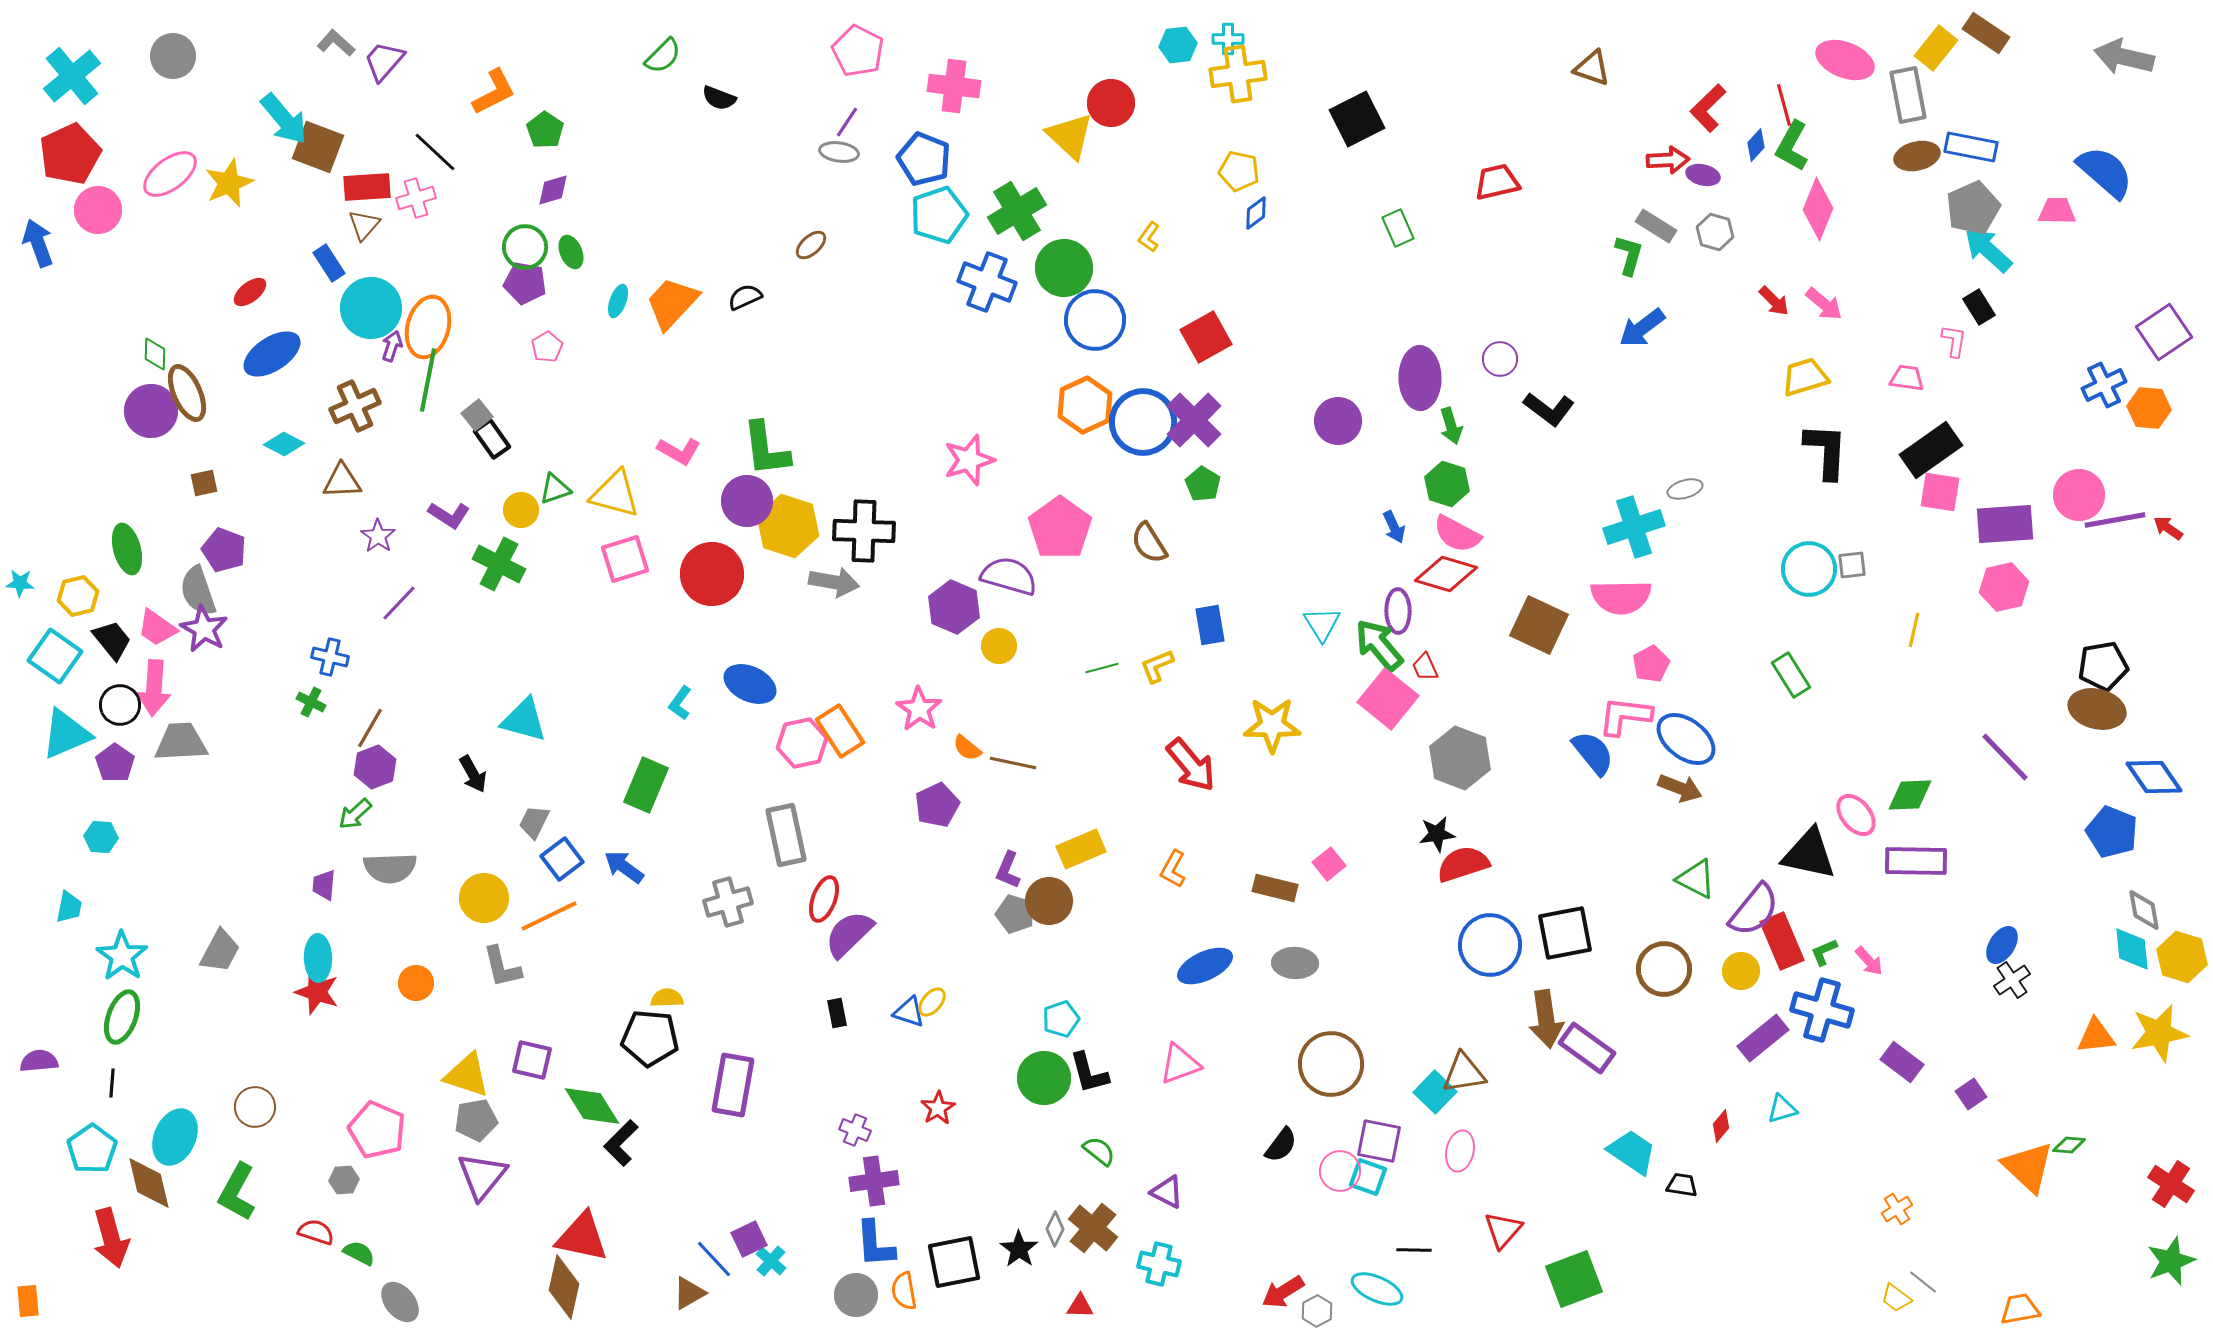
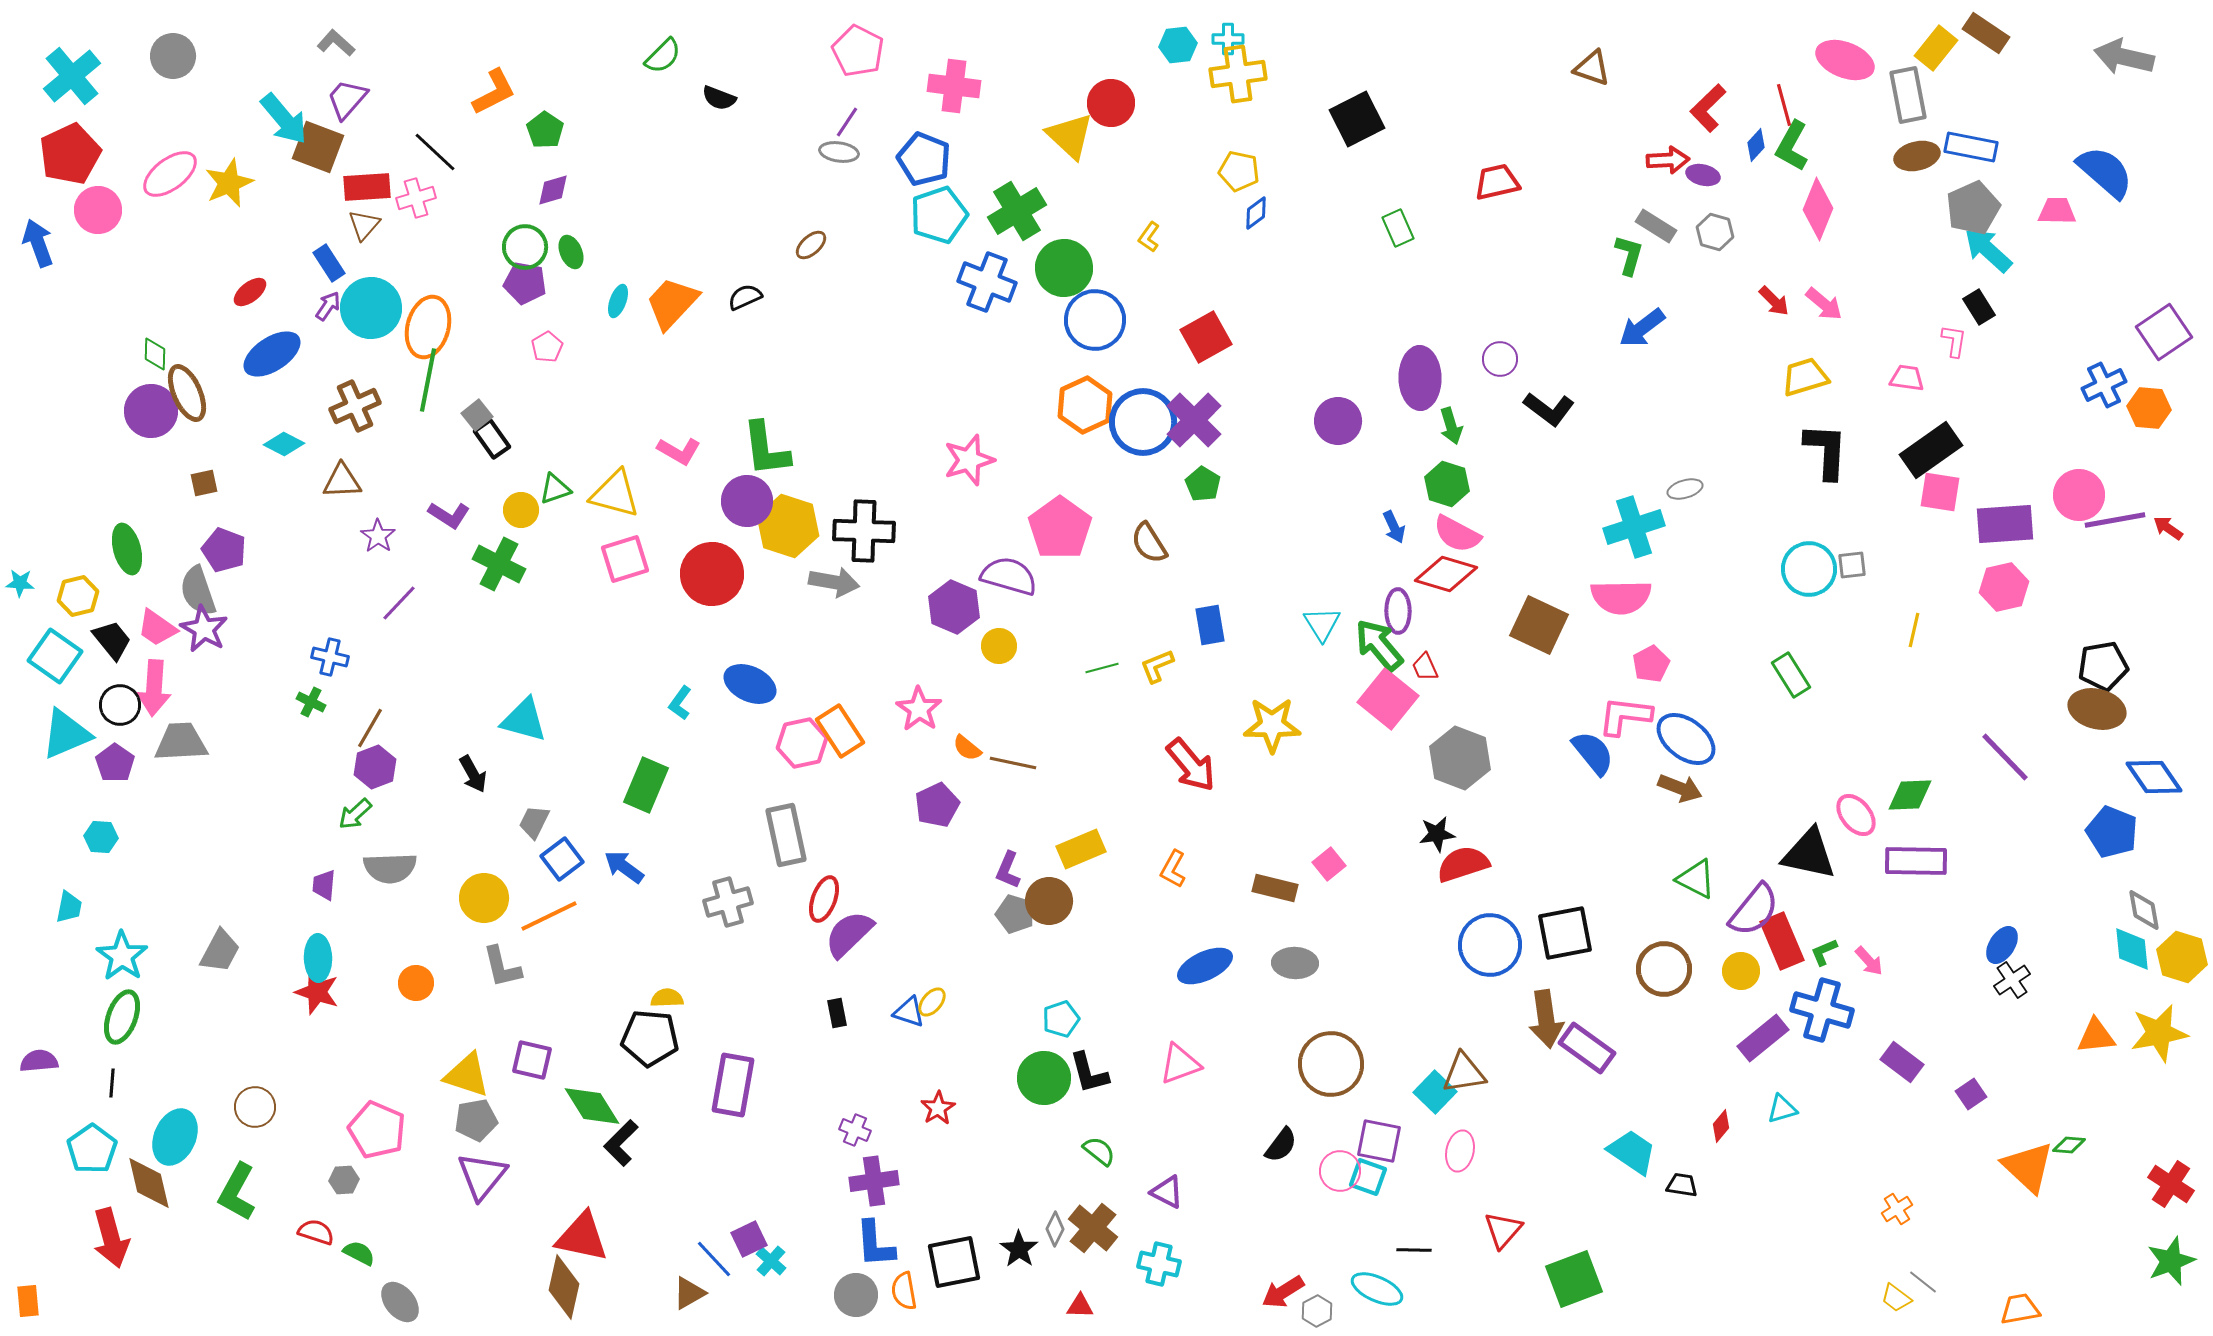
purple trapezoid at (384, 61): moved 37 px left, 38 px down
purple arrow at (392, 346): moved 64 px left, 40 px up; rotated 16 degrees clockwise
